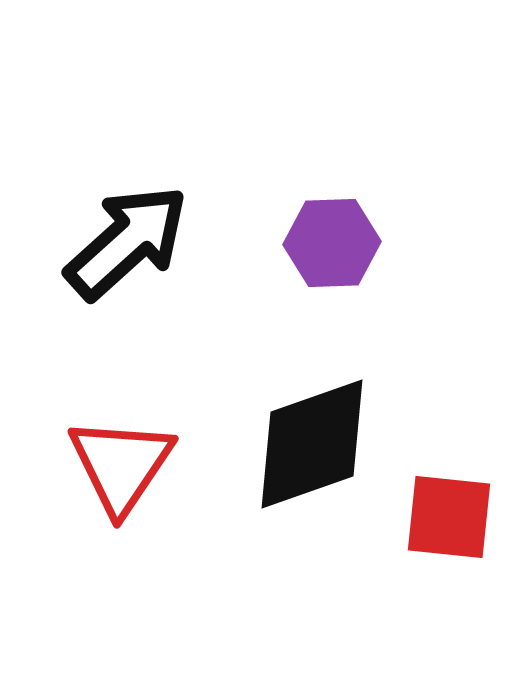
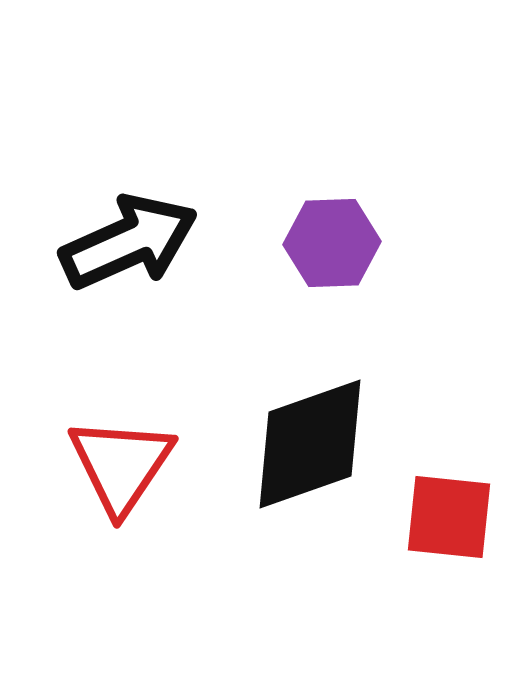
black arrow: moved 2 px right; rotated 18 degrees clockwise
black diamond: moved 2 px left
